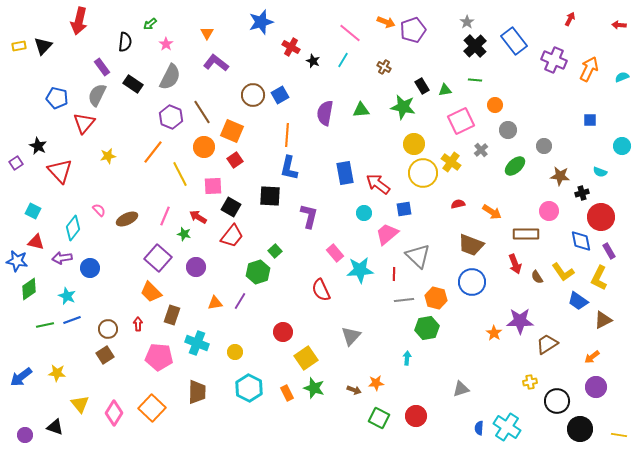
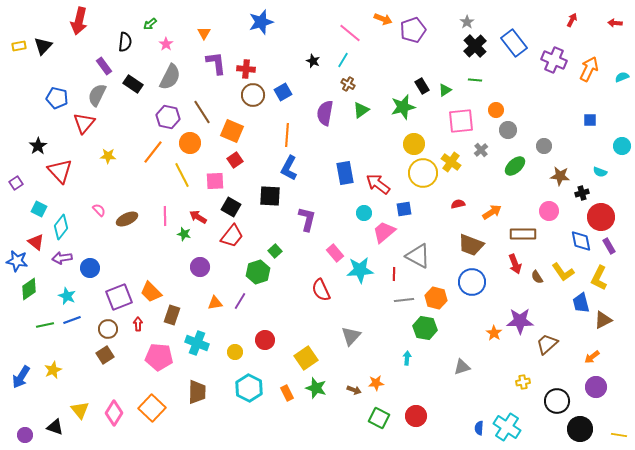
red arrow at (570, 19): moved 2 px right, 1 px down
orange arrow at (386, 22): moved 3 px left, 3 px up
red arrow at (619, 25): moved 4 px left, 2 px up
orange triangle at (207, 33): moved 3 px left
blue rectangle at (514, 41): moved 2 px down
red cross at (291, 47): moved 45 px left, 22 px down; rotated 24 degrees counterclockwise
purple L-shape at (216, 63): rotated 45 degrees clockwise
purple rectangle at (102, 67): moved 2 px right, 1 px up
brown cross at (384, 67): moved 36 px left, 17 px down
green triangle at (445, 90): rotated 24 degrees counterclockwise
blue square at (280, 95): moved 3 px right, 3 px up
orange circle at (495, 105): moved 1 px right, 5 px down
green star at (403, 107): rotated 25 degrees counterclockwise
green triangle at (361, 110): rotated 30 degrees counterclockwise
purple hexagon at (171, 117): moved 3 px left; rotated 10 degrees counterclockwise
pink square at (461, 121): rotated 20 degrees clockwise
black star at (38, 146): rotated 12 degrees clockwise
orange circle at (204, 147): moved 14 px left, 4 px up
yellow star at (108, 156): rotated 14 degrees clockwise
purple square at (16, 163): moved 20 px down
blue L-shape at (289, 168): rotated 15 degrees clockwise
yellow line at (180, 174): moved 2 px right, 1 px down
pink square at (213, 186): moved 2 px right, 5 px up
cyan square at (33, 211): moved 6 px right, 2 px up
orange arrow at (492, 212): rotated 66 degrees counterclockwise
pink line at (165, 216): rotated 24 degrees counterclockwise
purple L-shape at (309, 216): moved 2 px left, 3 px down
cyan diamond at (73, 228): moved 12 px left, 1 px up
pink trapezoid at (387, 234): moved 3 px left, 2 px up
brown rectangle at (526, 234): moved 3 px left
red triangle at (36, 242): rotated 24 degrees clockwise
purple rectangle at (609, 251): moved 5 px up
gray triangle at (418, 256): rotated 16 degrees counterclockwise
purple square at (158, 258): moved 39 px left, 39 px down; rotated 28 degrees clockwise
purple circle at (196, 267): moved 4 px right
blue trapezoid at (578, 301): moved 3 px right, 2 px down; rotated 40 degrees clockwise
green hexagon at (427, 328): moved 2 px left; rotated 20 degrees clockwise
red circle at (283, 332): moved 18 px left, 8 px down
brown trapezoid at (547, 344): rotated 10 degrees counterclockwise
yellow star at (57, 373): moved 4 px left, 3 px up; rotated 30 degrees counterclockwise
blue arrow at (21, 377): rotated 20 degrees counterclockwise
yellow cross at (530, 382): moved 7 px left
green star at (314, 388): moved 2 px right
gray triangle at (461, 389): moved 1 px right, 22 px up
yellow triangle at (80, 404): moved 6 px down
